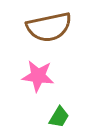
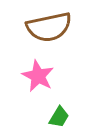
pink star: rotated 20 degrees clockwise
